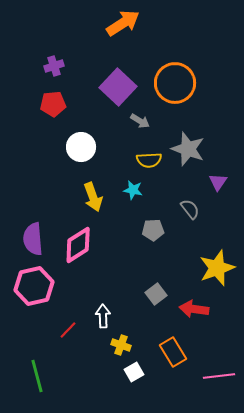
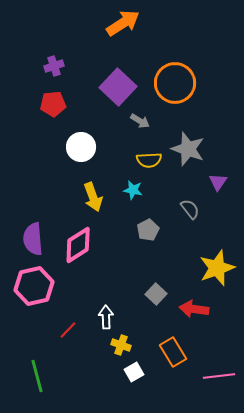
gray pentagon: moved 5 px left; rotated 25 degrees counterclockwise
gray square: rotated 10 degrees counterclockwise
white arrow: moved 3 px right, 1 px down
